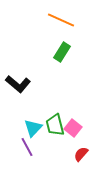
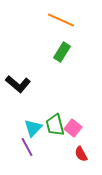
red semicircle: rotated 70 degrees counterclockwise
